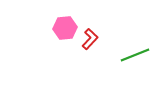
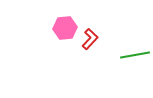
green line: rotated 12 degrees clockwise
